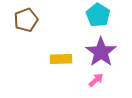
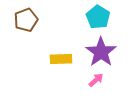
cyan pentagon: moved 2 px down
